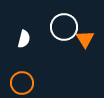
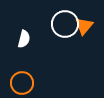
white circle: moved 1 px right, 3 px up
orange triangle: moved 1 px left, 13 px up; rotated 12 degrees clockwise
